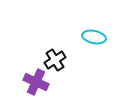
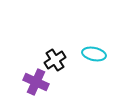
cyan ellipse: moved 17 px down
